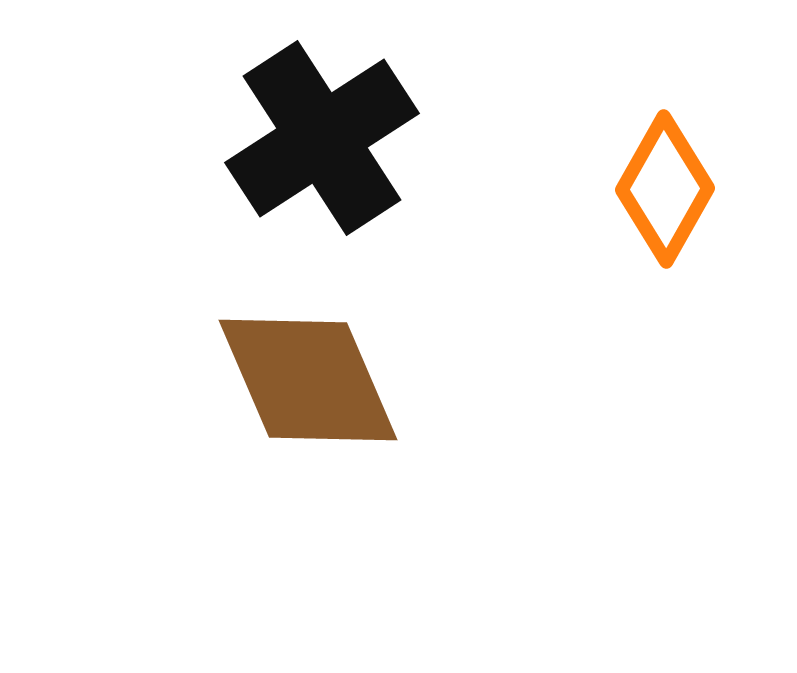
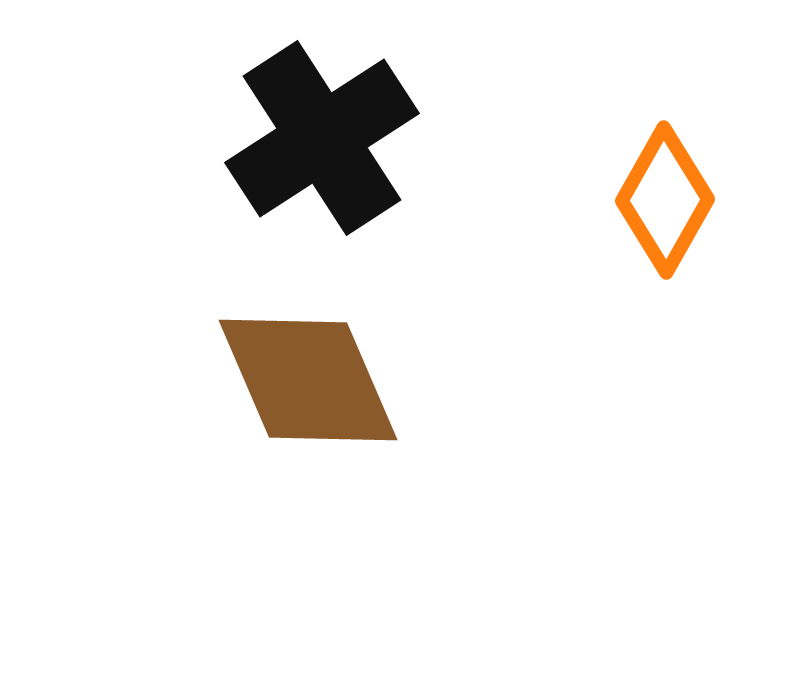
orange diamond: moved 11 px down
